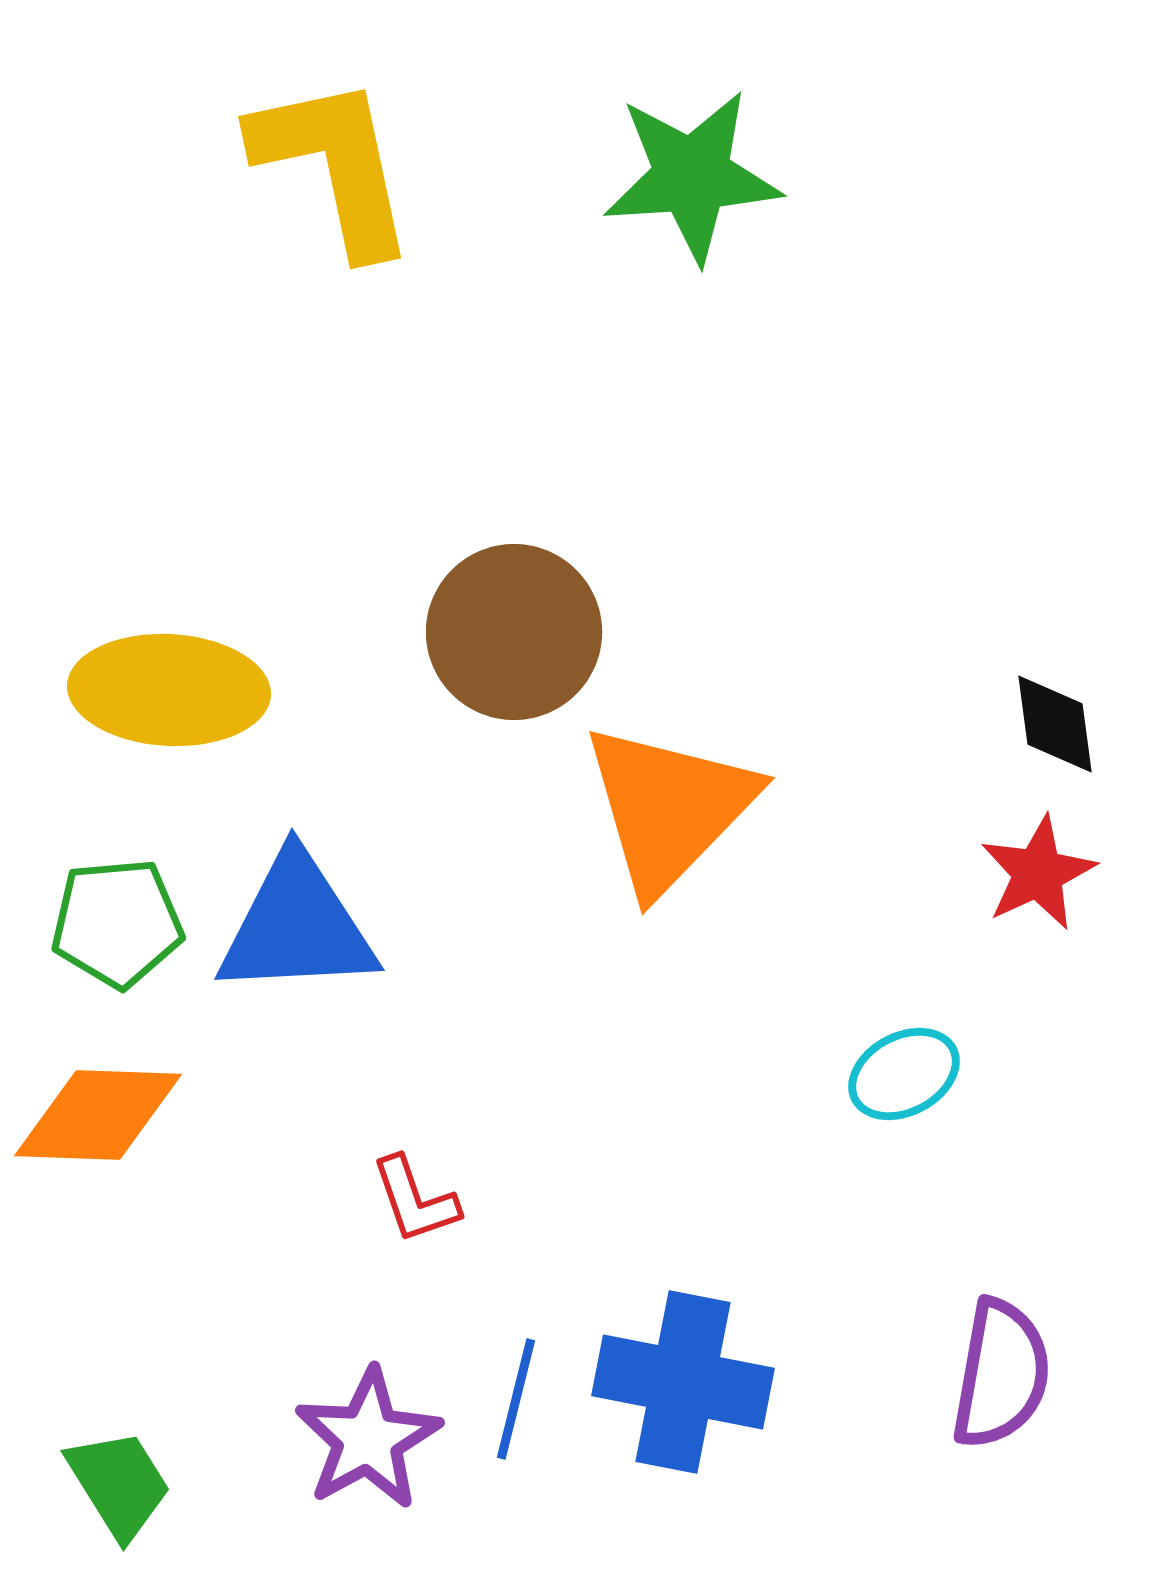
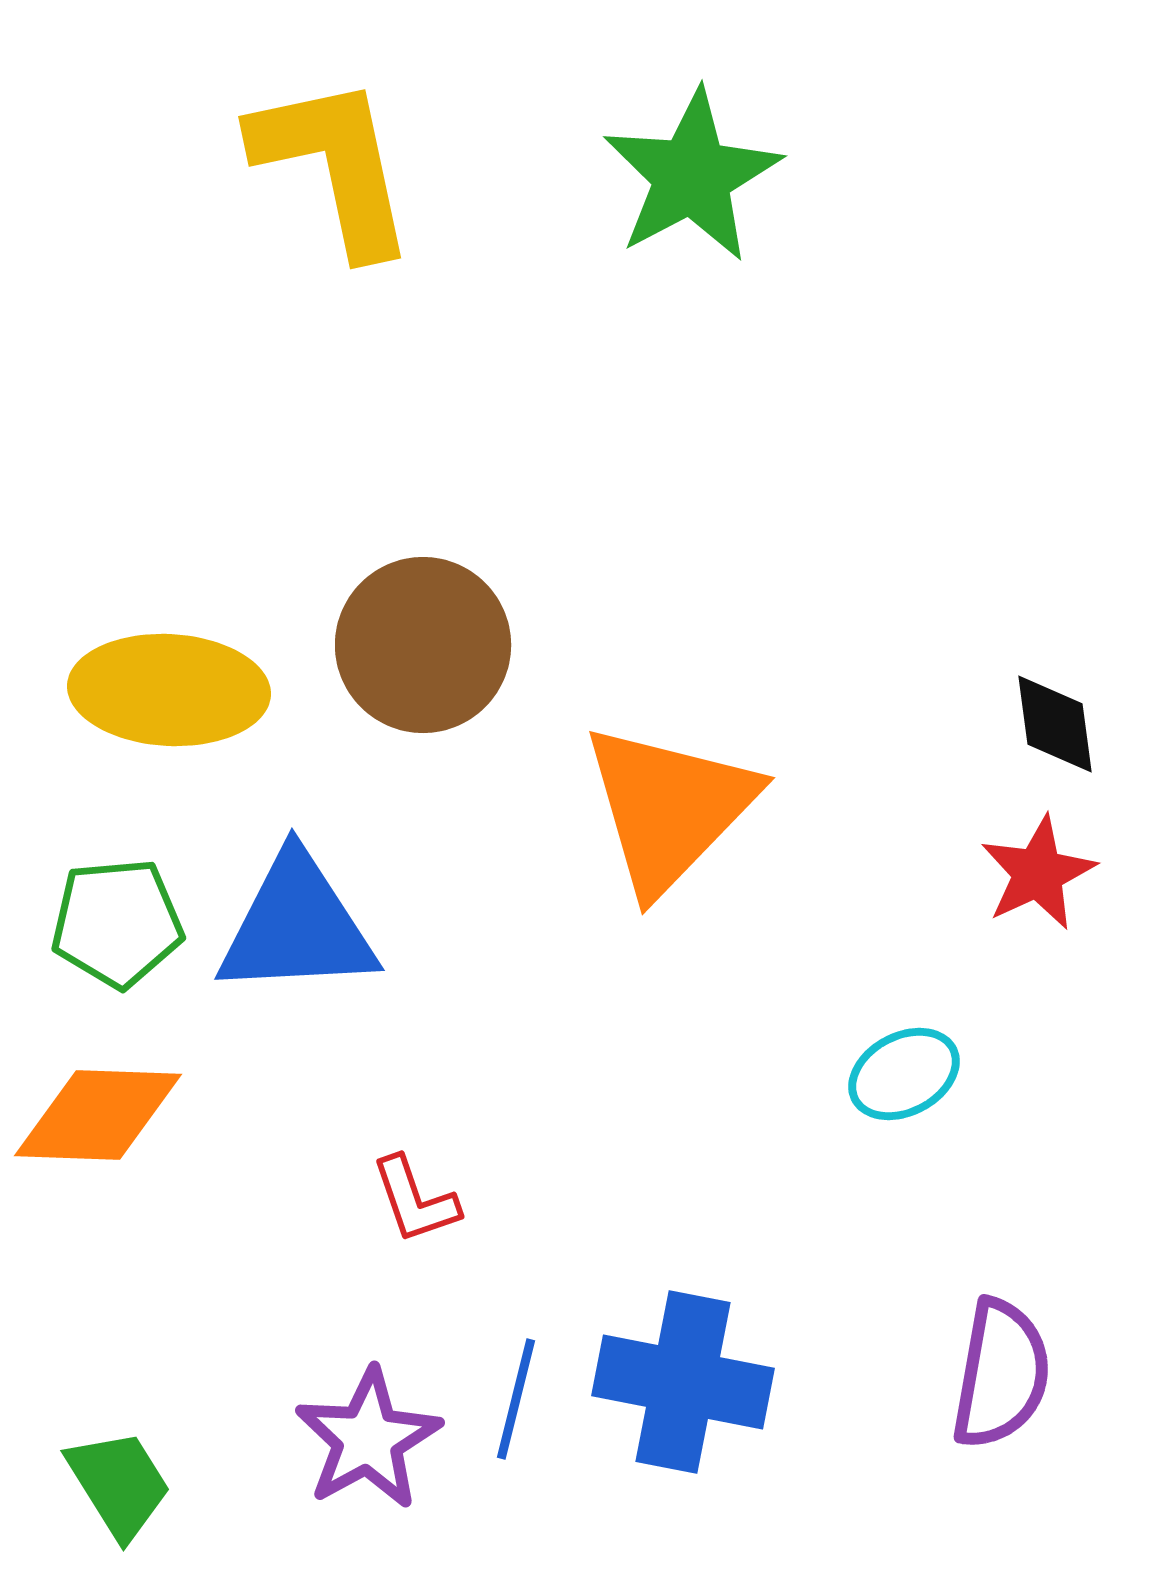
green star: rotated 24 degrees counterclockwise
brown circle: moved 91 px left, 13 px down
